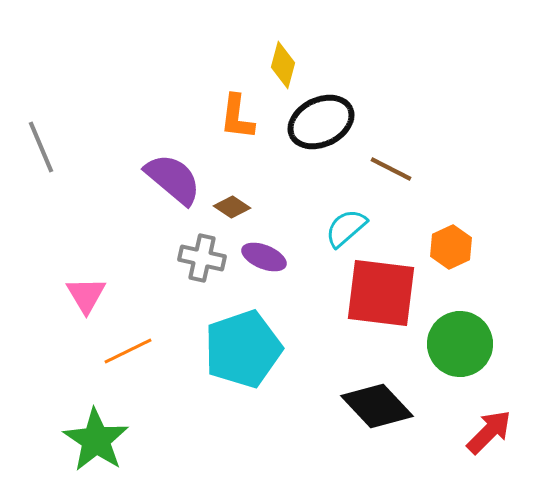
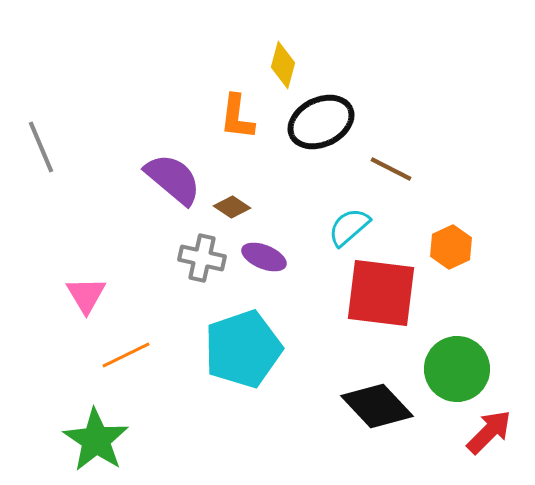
cyan semicircle: moved 3 px right, 1 px up
green circle: moved 3 px left, 25 px down
orange line: moved 2 px left, 4 px down
